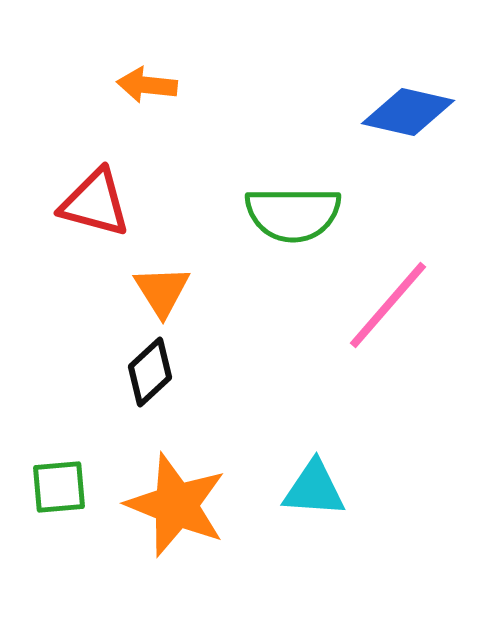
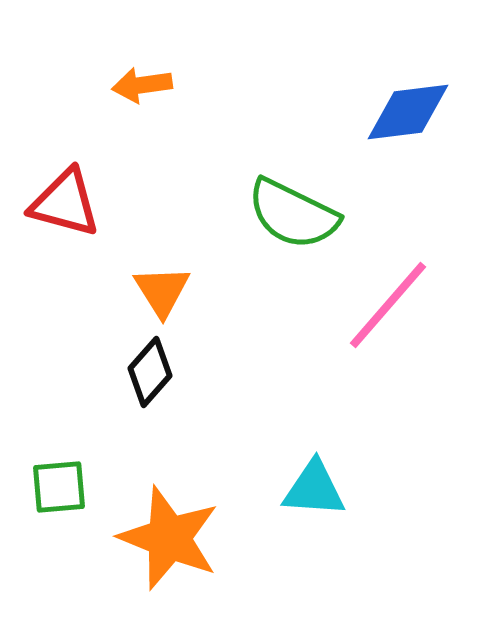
orange arrow: moved 5 px left; rotated 14 degrees counterclockwise
blue diamond: rotated 20 degrees counterclockwise
red triangle: moved 30 px left
green semicircle: rotated 26 degrees clockwise
black diamond: rotated 6 degrees counterclockwise
orange star: moved 7 px left, 33 px down
